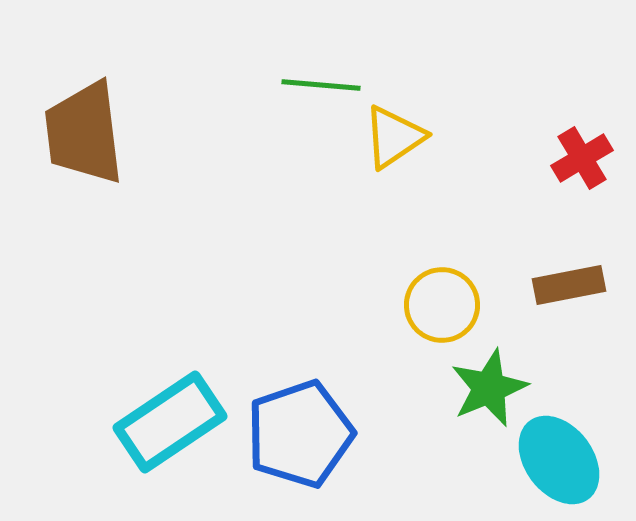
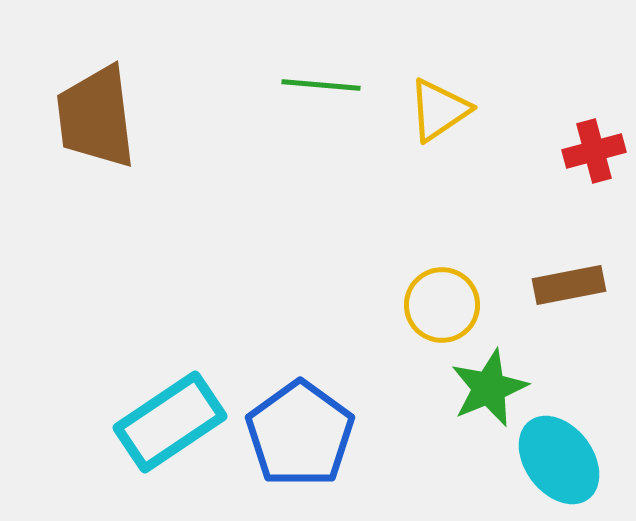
brown trapezoid: moved 12 px right, 16 px up
yellow triangle: moved 45 px right, 27 px up
red cross: moved 12 px right, 7 px up; rotated 16 degrees clockwise
blue pentagon: rotated 17 degrees counterclockwise
